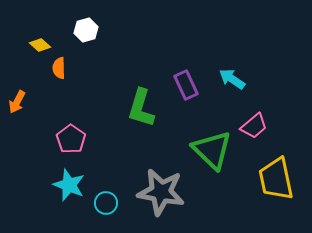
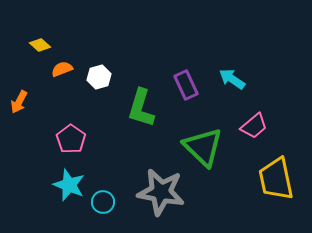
white hexagon: moved 13 px right, 47 px down
orange semicircle: moved 3 px right, 1 px down; rotated 70 degrees clockwise
orange arrow: moved 2 px right
green triangle: moved 9 px left, 3 px up
cyan circle: moved 3 px left, 1 px up
